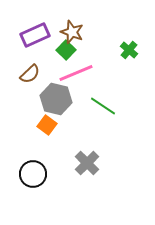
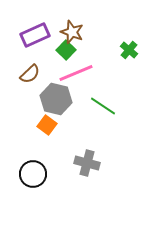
gray cross: rotated 30 degrees counterclockwise
